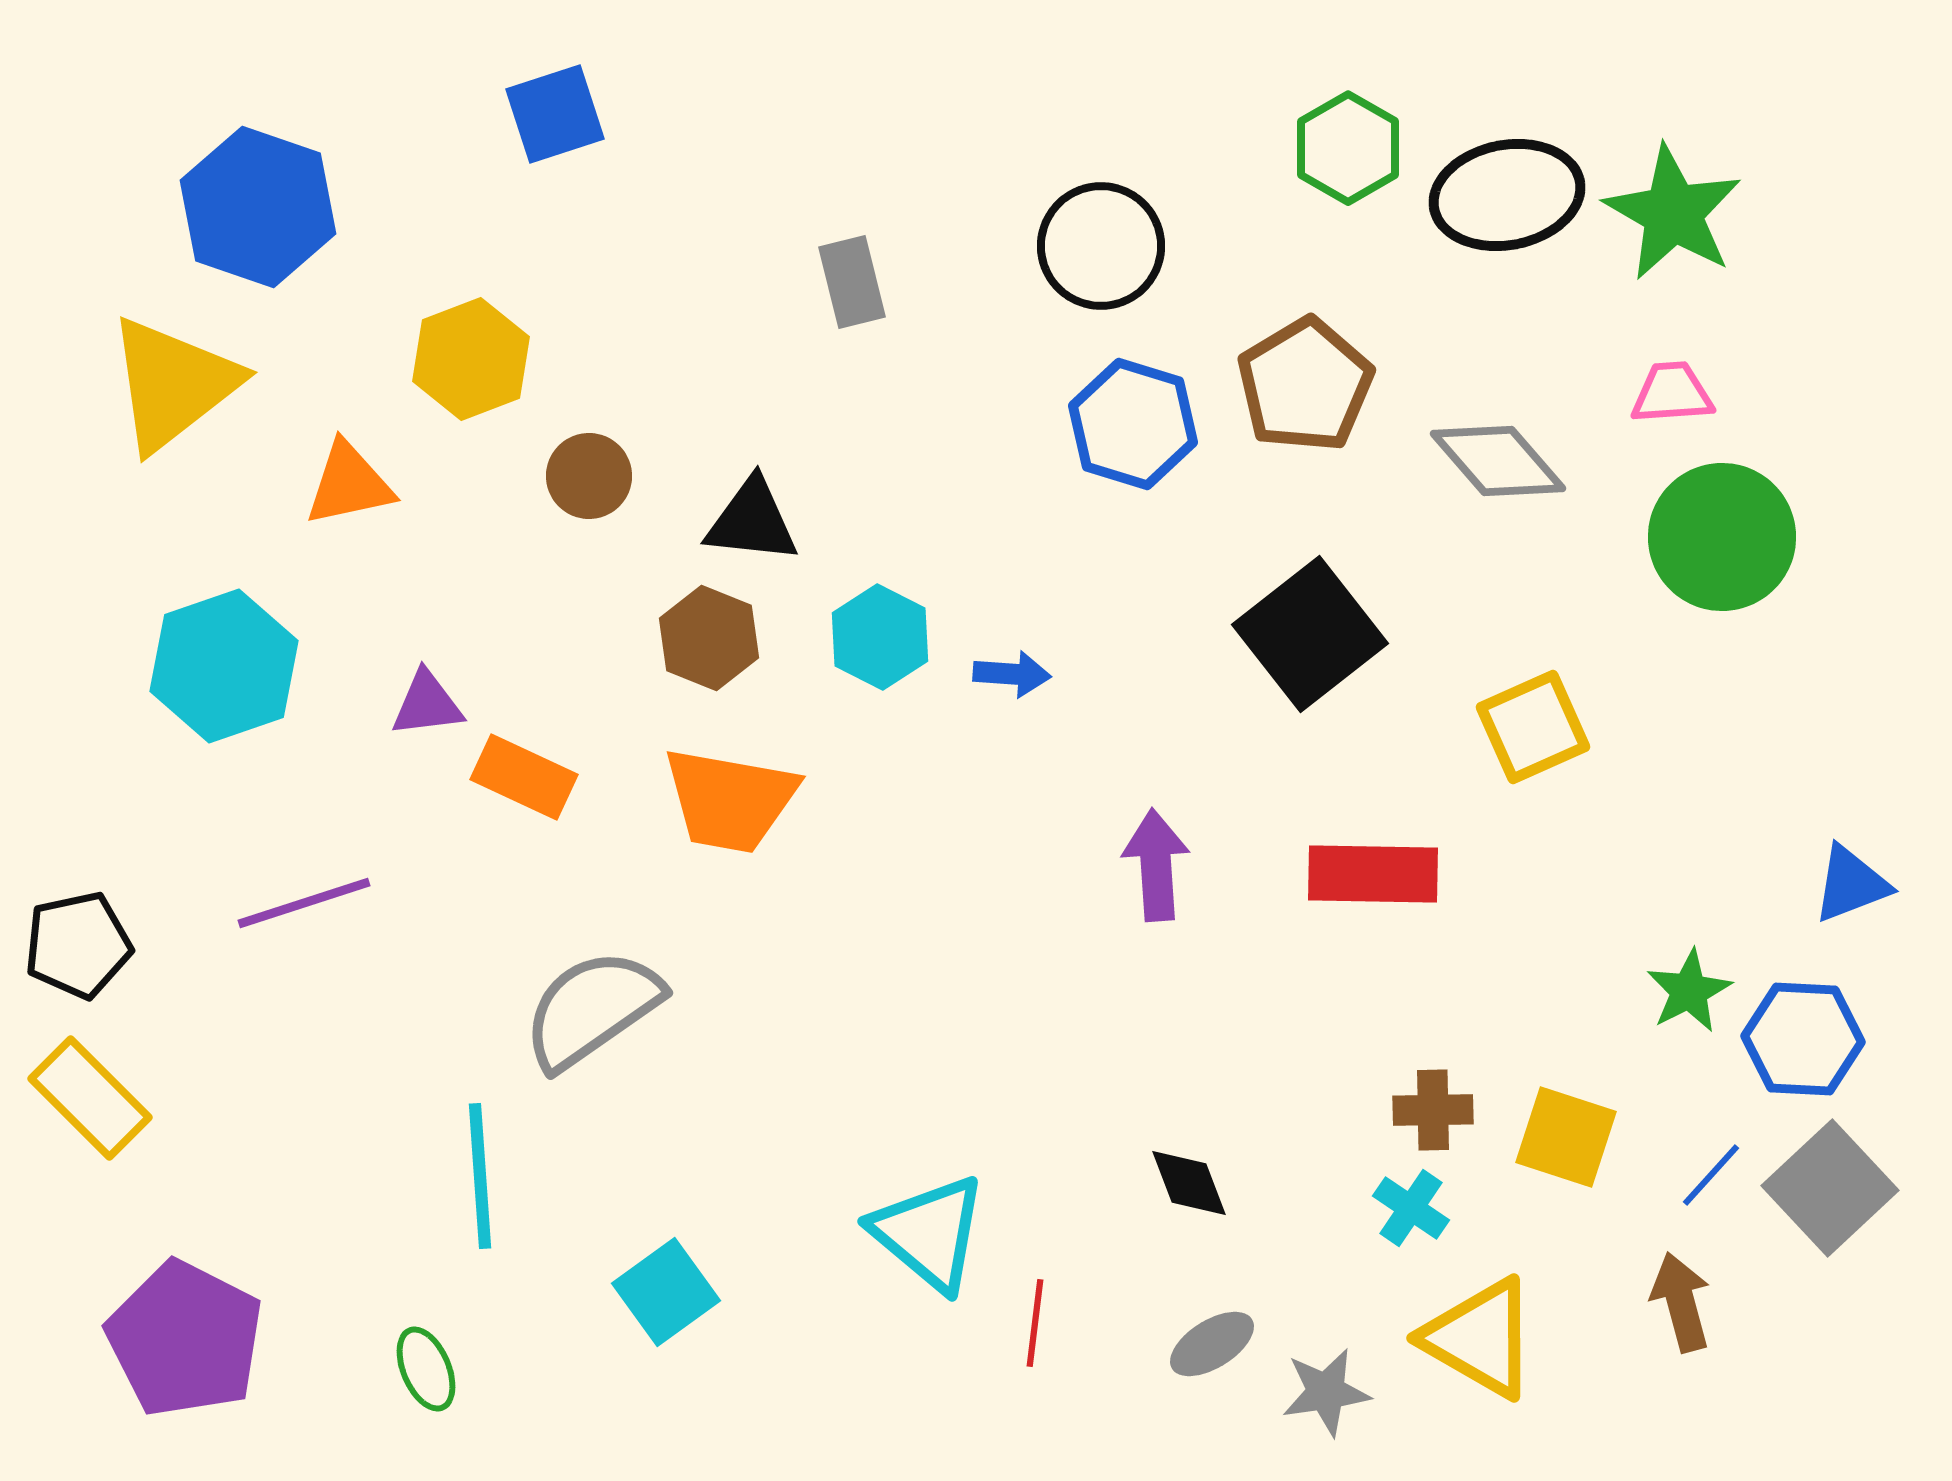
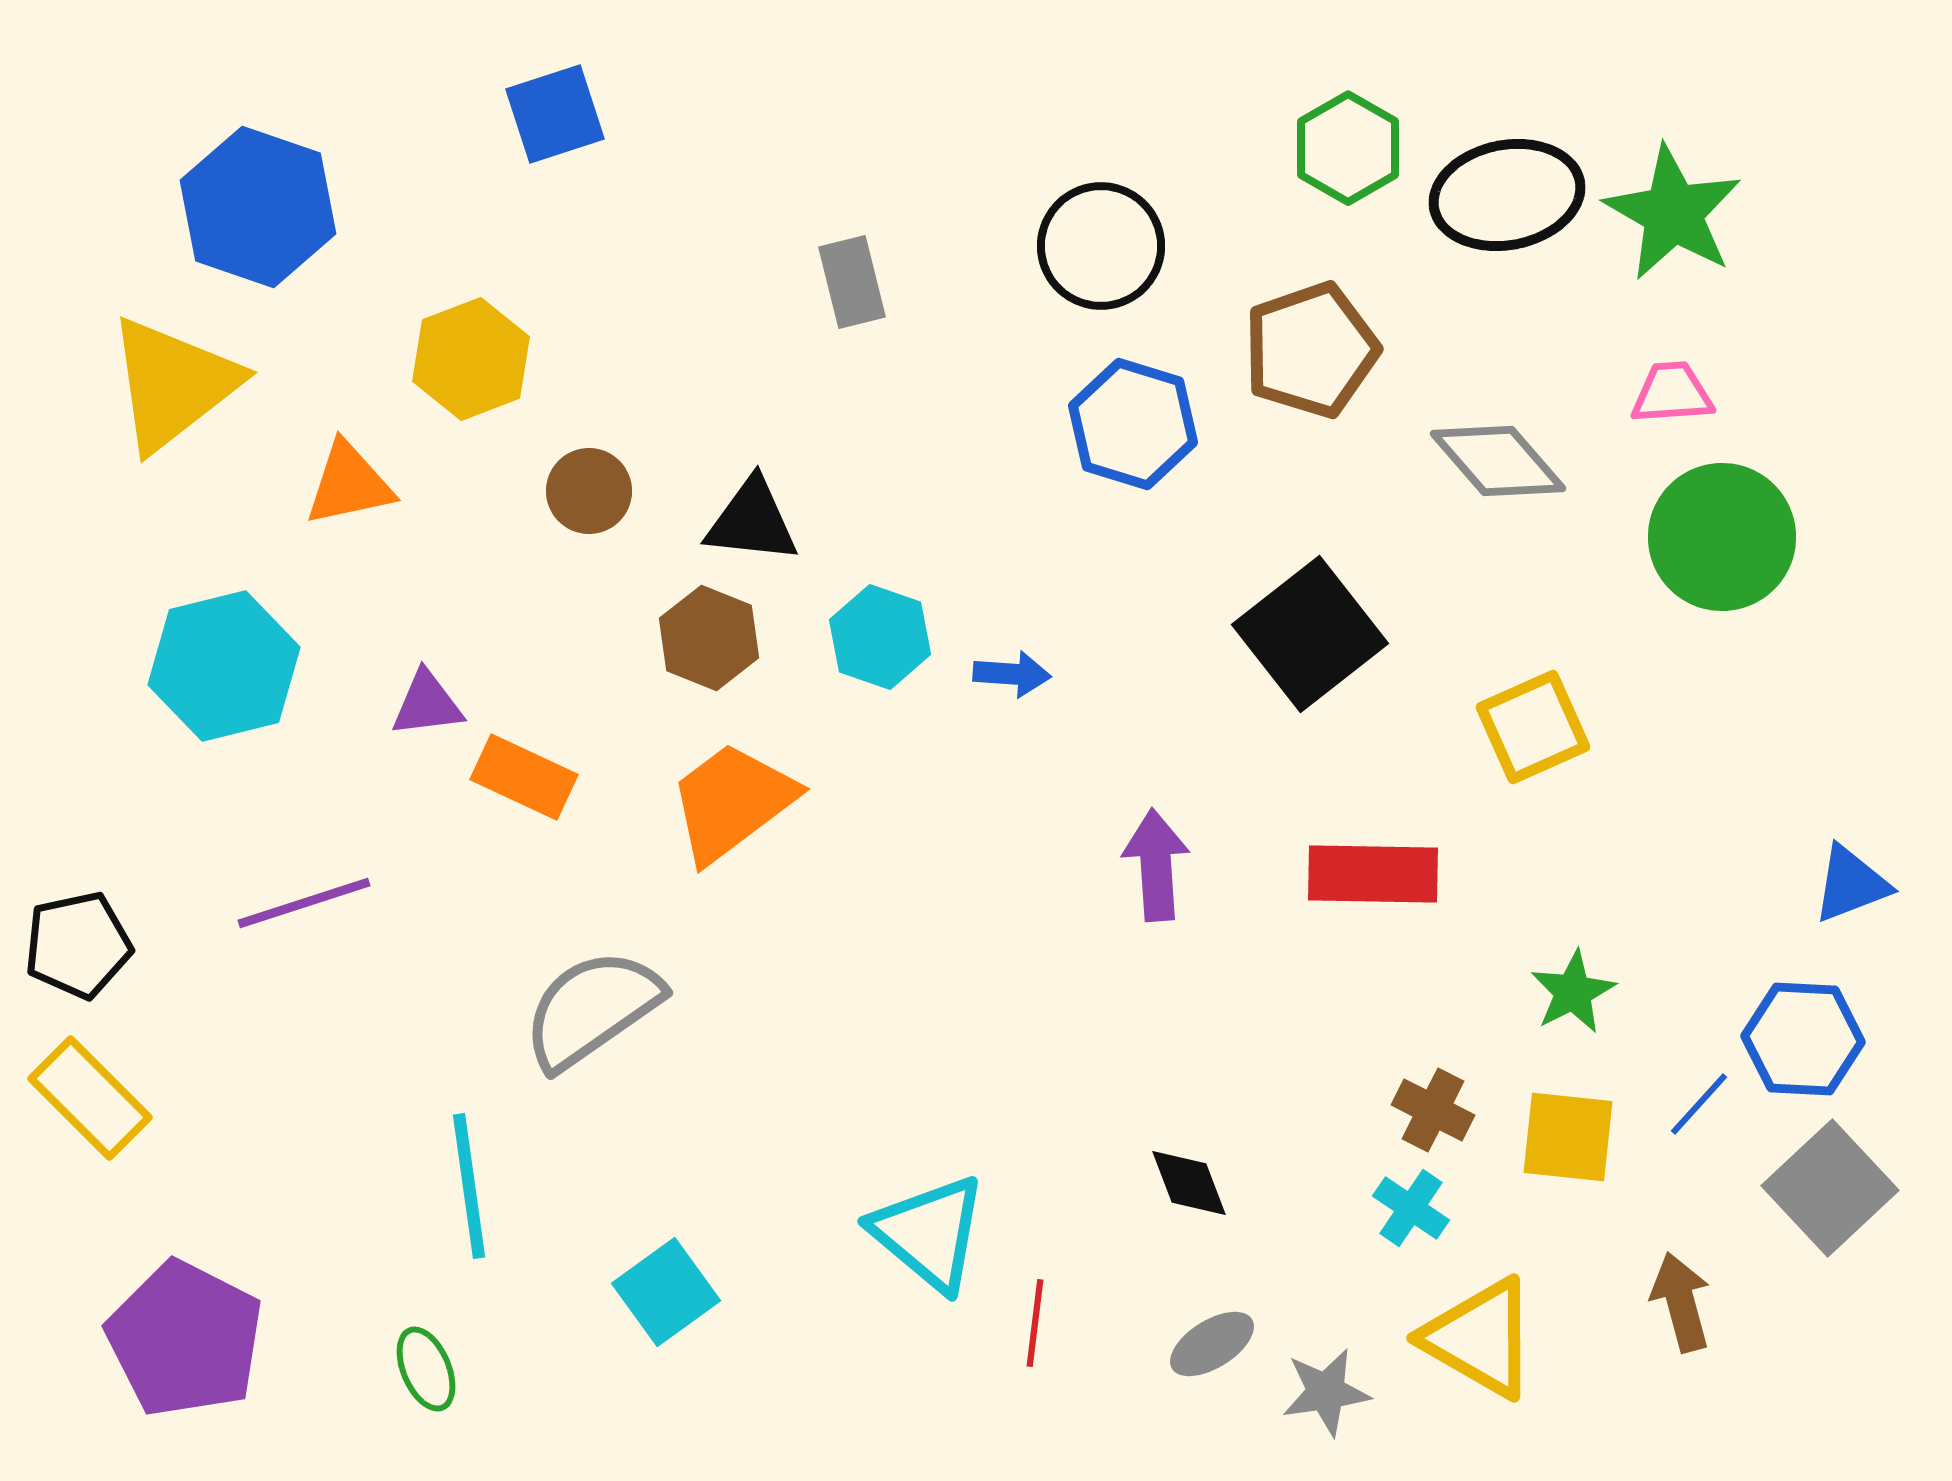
brown pentagon at (1305, 385): moved 6 px right, 35 px up; rotated 12 degrees clockwise
brown circle at (589, 476): moved 15 px down
cyan hexagon at (880, 637): rotated 8 degrees counterclockwise
cyan hexagon at (224, 666): rotated 5 degrees clockwise
orange trapezoid at (730, 800): moved 2 px right, 2 px down; rotated 133 degrees clockwise
green star at (1689, 991): moved 116 px left, 1 px down
brown cross at (1433, 1110): rotated 28 degrees clockwise
yellow square at (1566, 1137): moved 2 px right; rotated 12 degrees counterclockwise
blue line at (1711, 1175): moved 12 px left, 71 px up
cyan line at (480, 1176): moved 11 px left, 10 px down; rotated 4 degrees counterclockwise
